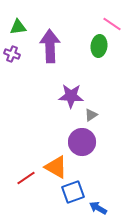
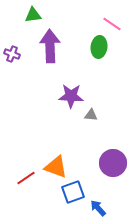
green triangle: moved 15 px right, 12 px up
green ellipse: moved 1 px down
gray triangle: rotated 40 degrees clockwise
purple circle: moved 31 px right, 21 px down
orange triangle: rotated 10 degrees counterclockwise
blue arrow: rotated 18 degrees clockwise
